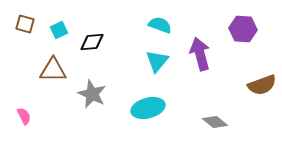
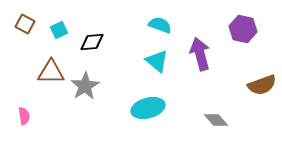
brown square: rotated 12 degrees clockwise
purple hexagon: rotated 8 degrees clockwise
cyan triangle: rotated 30 degrees counterclockwise
brown triangle: moved 2 px left, 2 px down
gray star: moved 7 px left, 8 px up; rotated 16 degrees clockwise
pink semicircle: rotated 18 degrees clockwise
gray diamond: moved 1 px right, 2 px up; rotated 10 degrees clockwise
